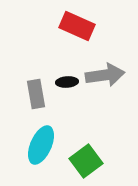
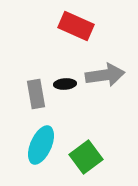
red rectangle: moved 1 px left
black ellipse: moved 2 px left, 2 px down
green square: moved 4 px up
